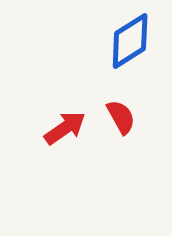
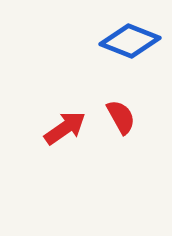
blue diamond: rotated 54 degrees clockwise
